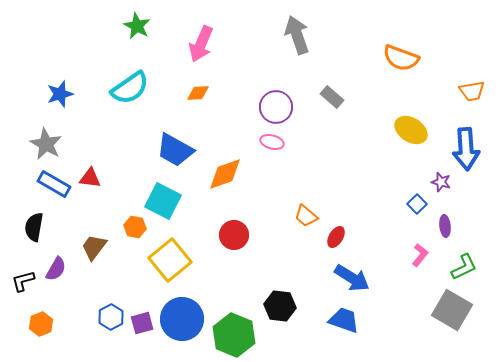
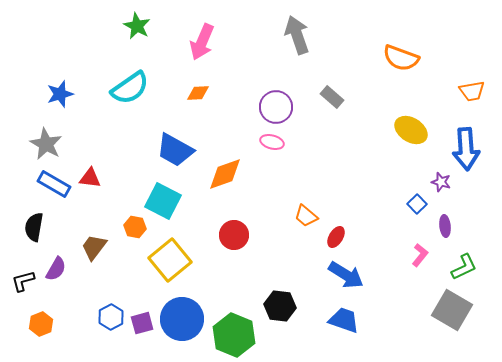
pink arrow at (201, 44): moved 1 px right, 2 px up
blue arrow at (352, 278): moved 6 px left, 3 px up
